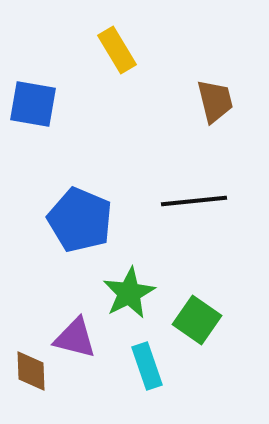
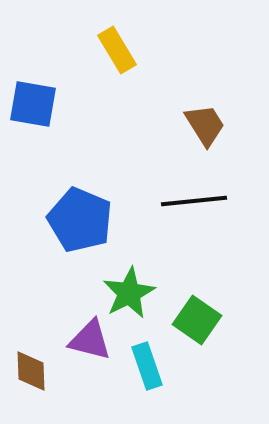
brown trapezoid: moved 10 px left, 24 px down; rotated 18 degrees counterclockwise
purple triangle: moved 15 px right, 2 px down
